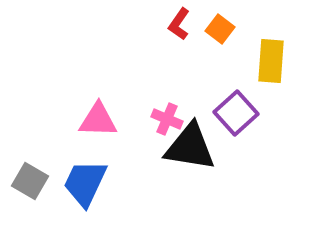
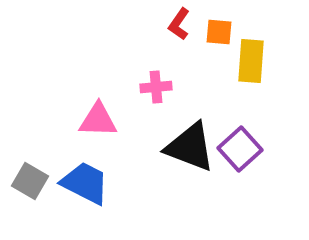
orange square: moved 1 px left, 3 px down; rotated 32 degrees counterclockwise
yellow rectangle: moved 20 px left
purple square: moved 4 px right, 36 px down
pink cross: moved 11 px left, 32 px up; rotated 28 degrees counterclockwise
black triangle: rotated 12 degrees clockwise
blue trapezoid: rotated 92 degrees clockwise
